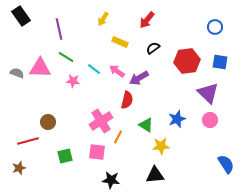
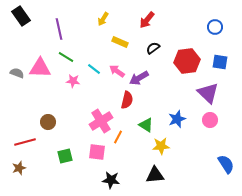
red line: moved 3 px left, 1 px down
